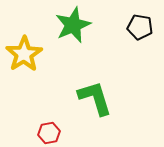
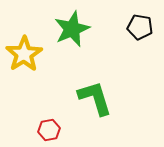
green star: moved 1 px left, 4 px down
red hexagon: moved 3 px up
